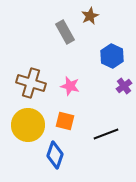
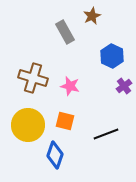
brown star: moved 2 px right
brown cross: moved 2 px right, 5 px up
